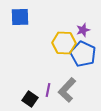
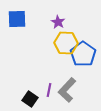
blue square: moved 3 px left, 2 px down
purple star: moved 25 px left, 8 px up; rotated 24 degrees counterclockwise
yellow hexagon: moved 2 px right
blue pentagon: rotated 10 degrees clockwise
purple line: moved 1 px right
